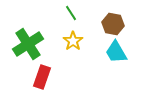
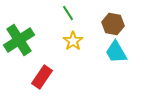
green line: moved 3 px left
green cross: moved 9 px left, 4 px up
red rectangle: rotated 15 degrees clockwise
